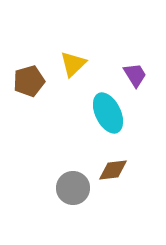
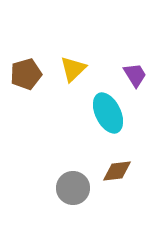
yellow triangle: moved 5 px down
brown pentagon: moved 3 px left, 7 px up
brown diamond: moved 4 px right, 1 px down
